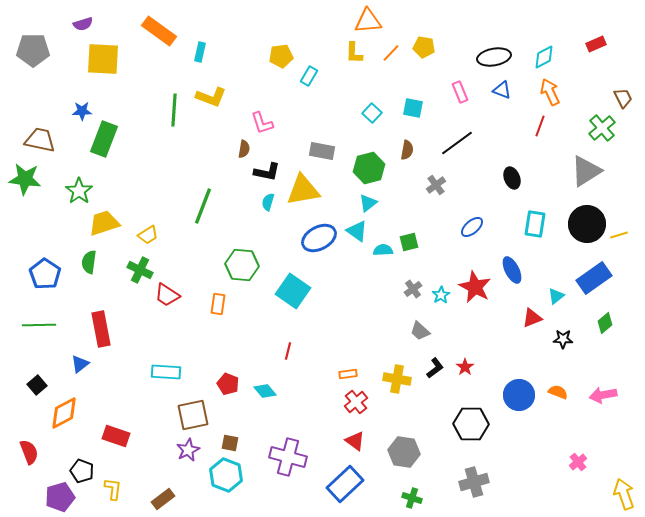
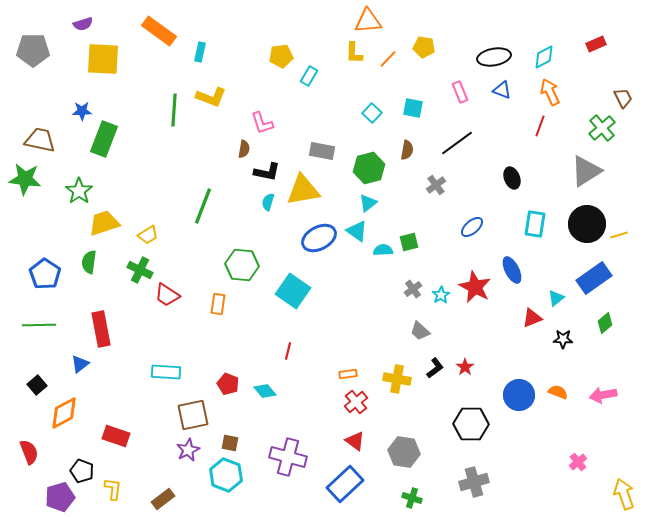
orange line at (391, 53): moved 3 px left, 6 px down
cyan triangle at (556, 296): moved 2 px down
